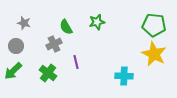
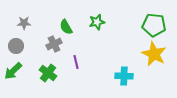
gray star: rotated 16 degrees counterclockwise
